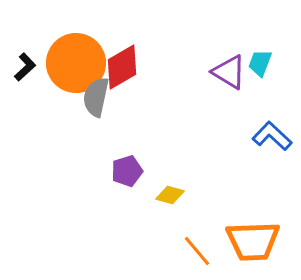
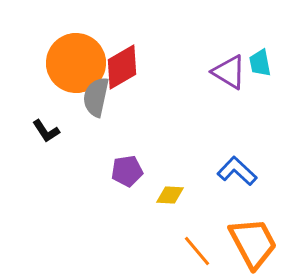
cyan trapezoid: rotated 32 degrees counterclockwise
black L-shape: moved 21 px right, 64 px down; rotated 100 degrees clockwise
blue L-shape: moved 35 px left, 35 px down
purple pentagon: rotated 8 degrees clockwise
yellow diamond: rotated 12 degrees counterclockwise
orange trapezoid: moved 2 px down; rotated 116 degrees counterclockwise
